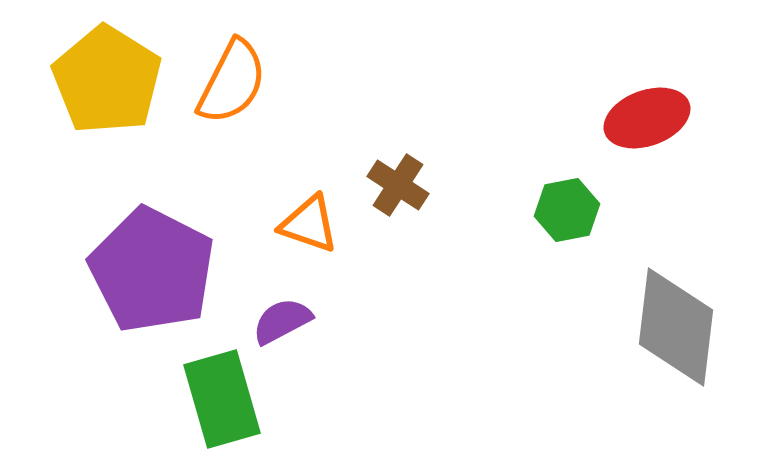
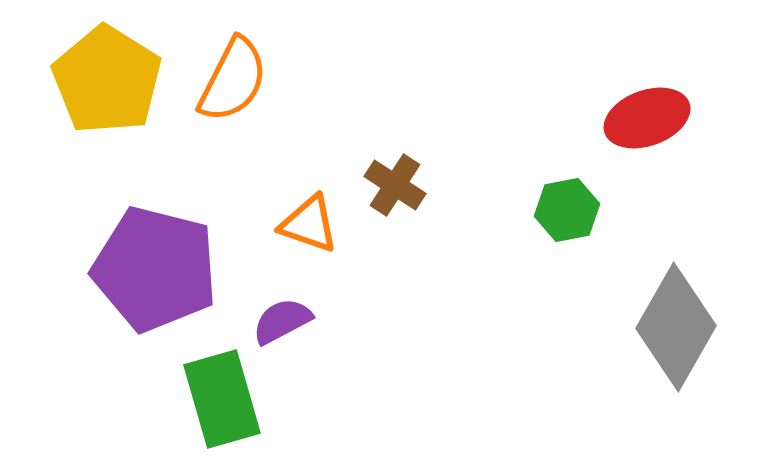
orange semicircle: moved 1 px right, 2 px up
brown cross: moved 3 px left
purple pentagon: moved 3 px right, 1 px up; rotated 13 degrees counterclockwise
gray diamond: rotated 23 degrees clockwise
